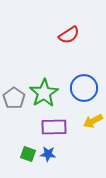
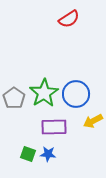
red semicircle: moved 16 px up
blue circle: moved 8 px left, 6 px down
